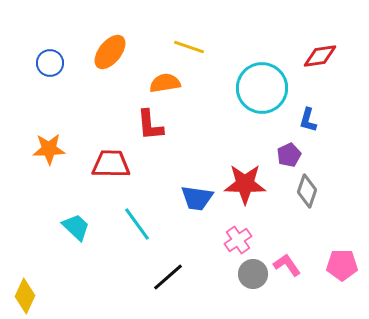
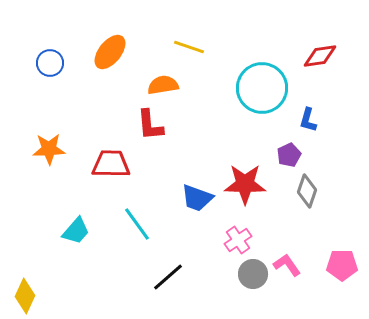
orange semicircle: moved 2 px left, 2 px down
blue trapezoid: rotated 12 degrees clockwise
cyan trapezoid: moved 4 px down; rotated 88 degrees clockwise
